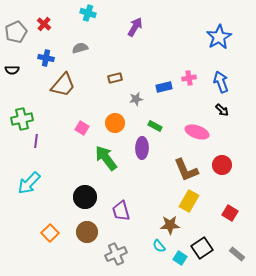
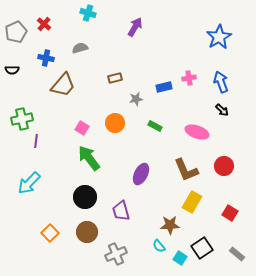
purple ellipse: moved 1 px left, 26 px down; rotated 25 degrees clockwise
green arrow: moved 17 px left
red circle: moved 2 px right, 1 px down
yellow rectangle: moved 3 px right, 1 px down
